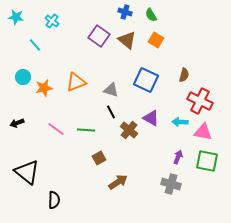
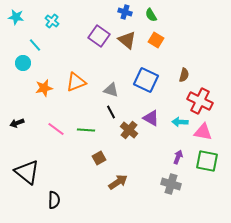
cyan circle: moved 14 px up
